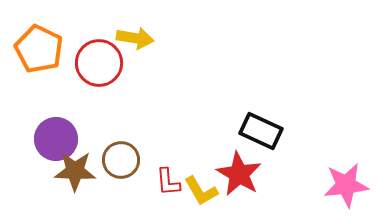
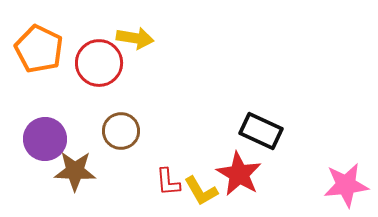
purple circle: moved 11 px left
brown circle: moved 29 px up
